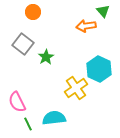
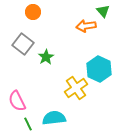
pink semicircle: moved 1 px up
